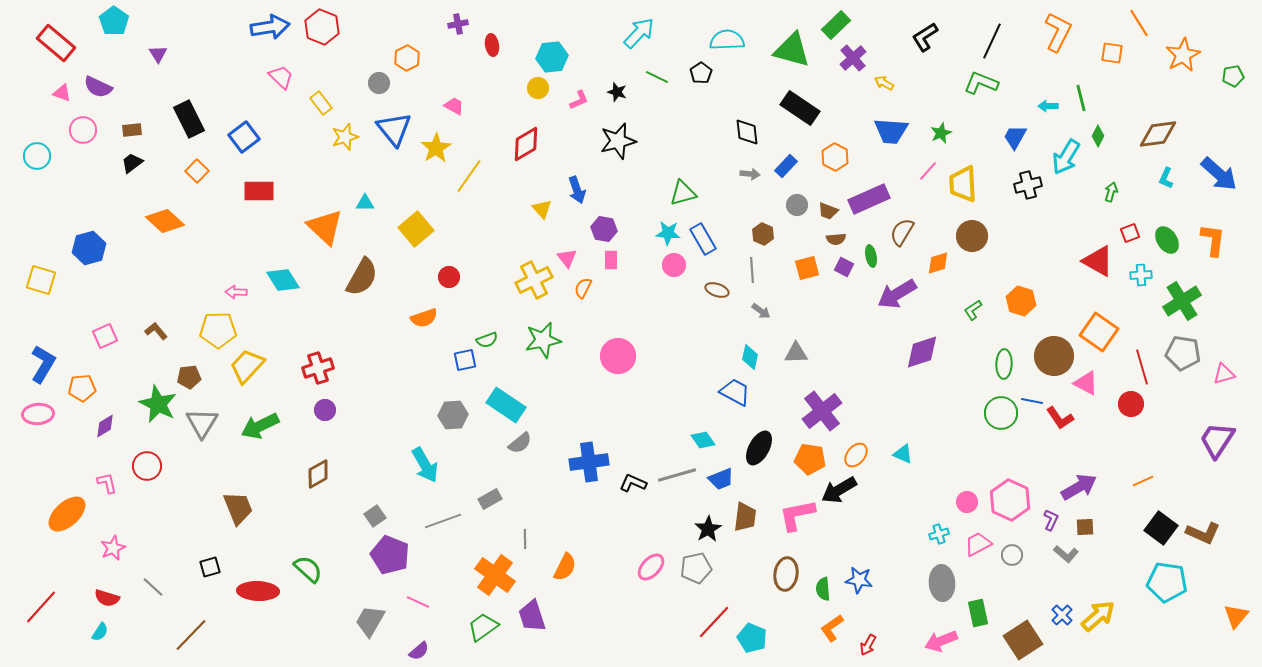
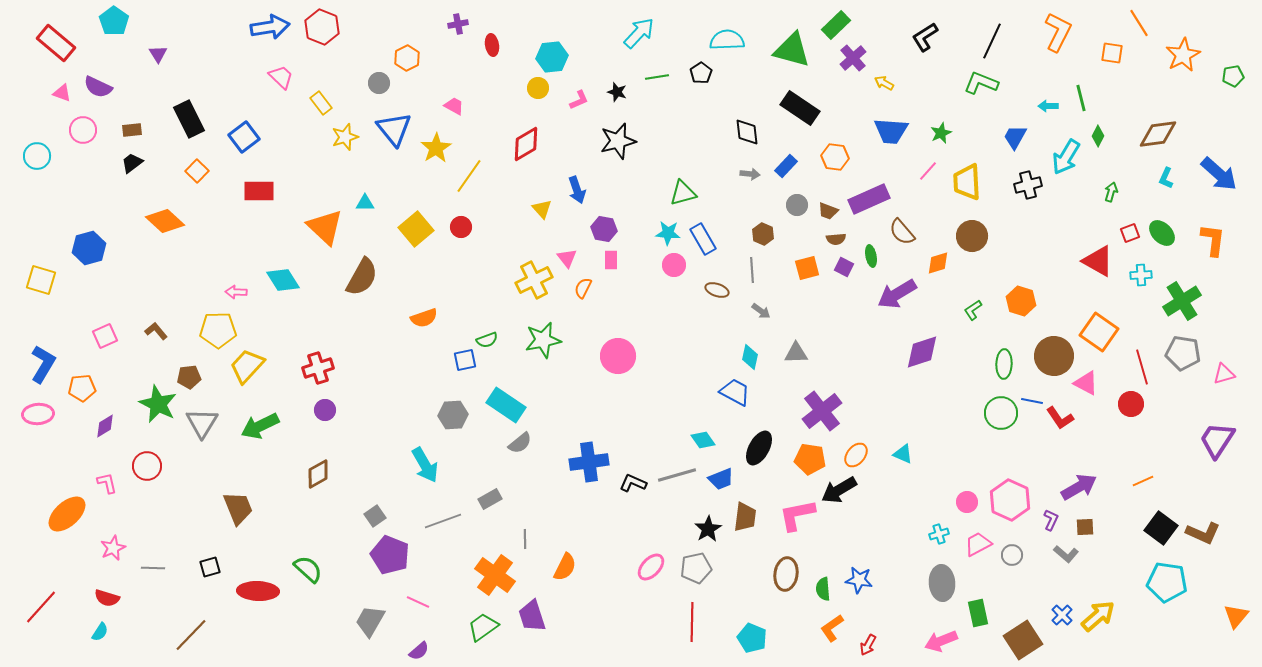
green line at (657, 77): rotated 35 degrees counterclockwise
orange hexagon at (835, 157): rotated 20 degrees counterclockwise
yellow trapezoid at (963, 184): moved 4 px right, 2 px up
brown semicircle at (902, 232): rotated 72 degrees counterclockwise
green ellipse at (1167, 240): moved 5 px left, 7 px up; rotated 12 degrees counterclockwise
red circle at (449, 277): moved 12 px right, 50 px up
gray line at (153, 587): moved 19 px up; rotated 40 degrees counterclockwise
red line at (714, 622): moved 22 px left; rotated 42 degrees counterclockwise
